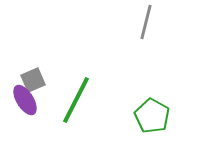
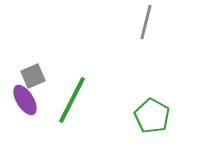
gray square: moved 4 px up
green line: moved 4 px left
